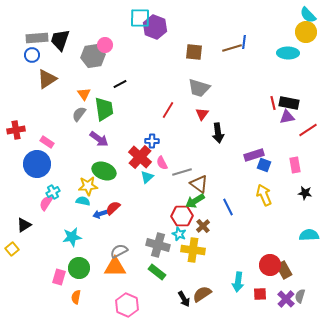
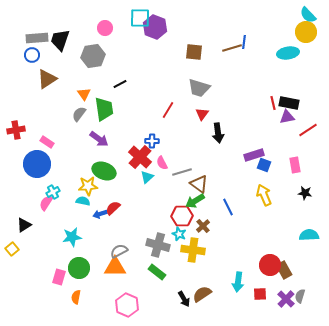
pink circle at (105, 45): moved 17 px up
cyan ellipse at (288, 53): rotated 10 degrees counterclockwise
